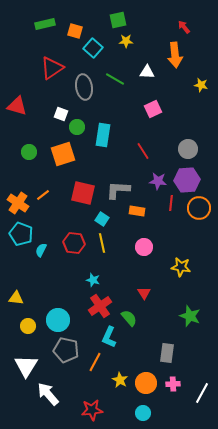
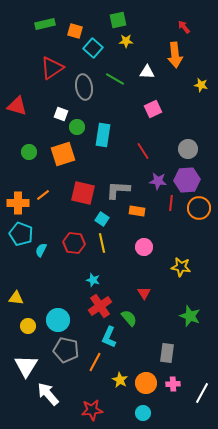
orange cross at (18, 203): rotated 35 degrees counterclockwise
